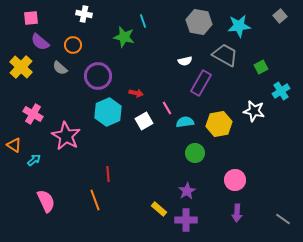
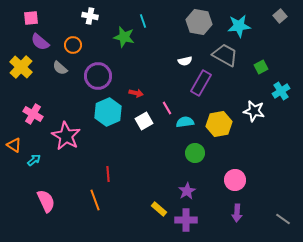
white cross: moved 6 px right, 2 px down
